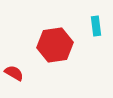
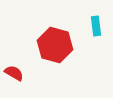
red hexagon: rotated 24 degrees clockwise
